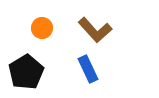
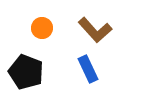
black pentagon: rotated 20 degrees counterclockwise
